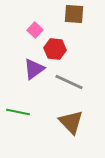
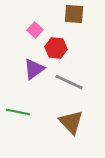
red hexagon: moved 1 px right, 1 px up
